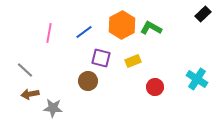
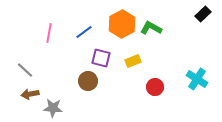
orange hexagon: moved 1 px up
